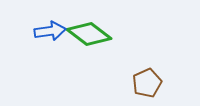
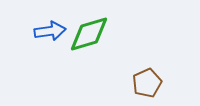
green diamond: rotated 54 degrees counterclockwise
